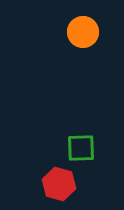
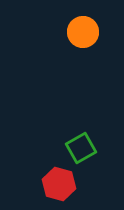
green square: rotated 28 degrees counterclockwise
